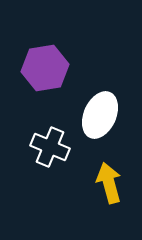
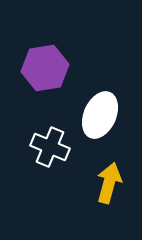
yellow arrow: rotated 30 degrees clockwise
